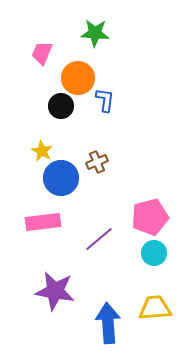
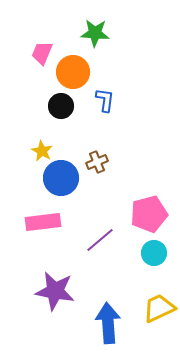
orange circle: moved 5 px left, 6 px up
pink pentagon: moved 1 px left, 3 px up
purple line: moved 1 px right, 1 px down
yellow trapezoid: moved 4 px right; rotated 20 degrees counterclockwise
